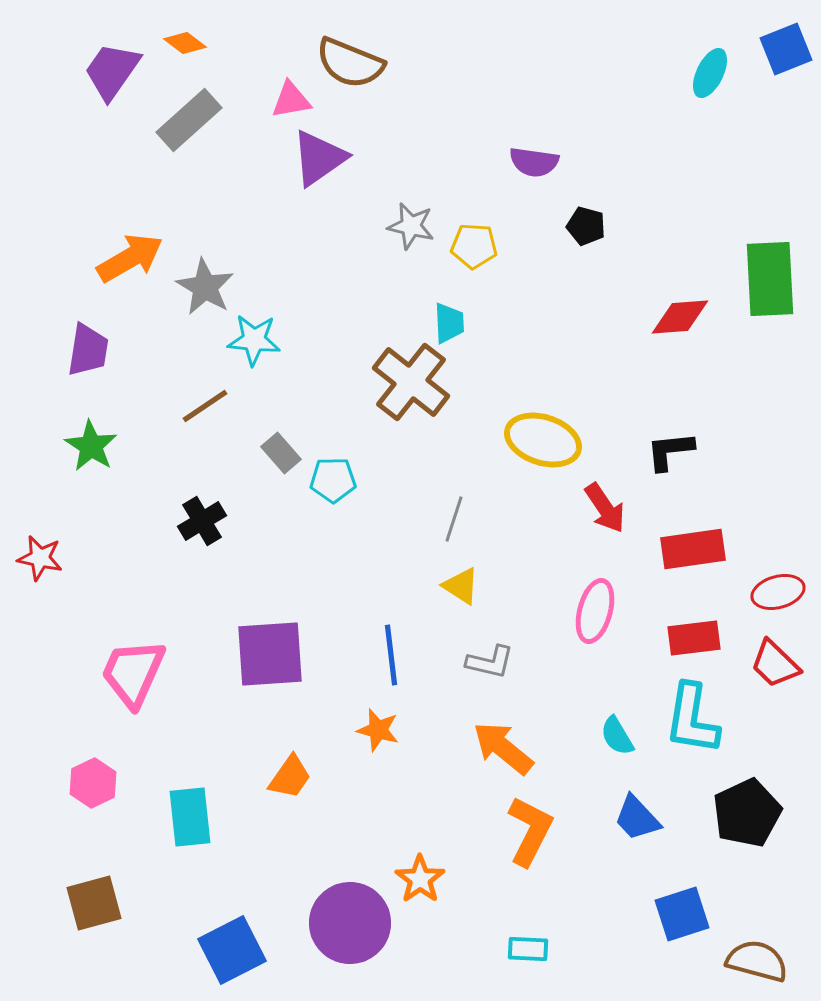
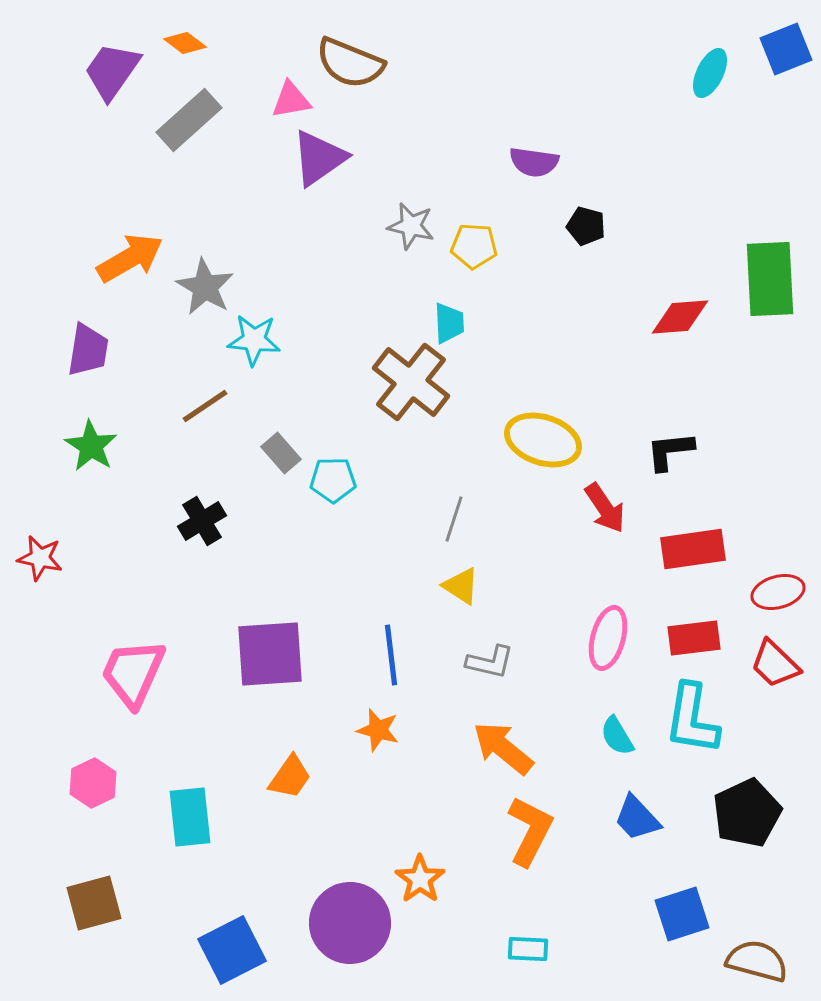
pink ellipse at (595, 611): moved 13 px right, 27 px down
